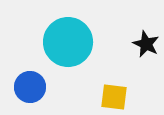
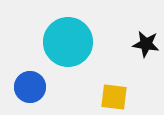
black star: rotated 16 degrees counterclockwise
